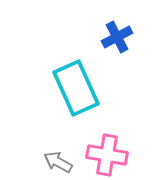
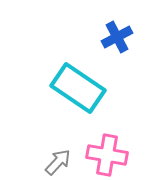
cyan rectangle: moved 2 px right; rotated 32 degrees counterclockwise
gray arrow: rotated 104 degrees clockwise
